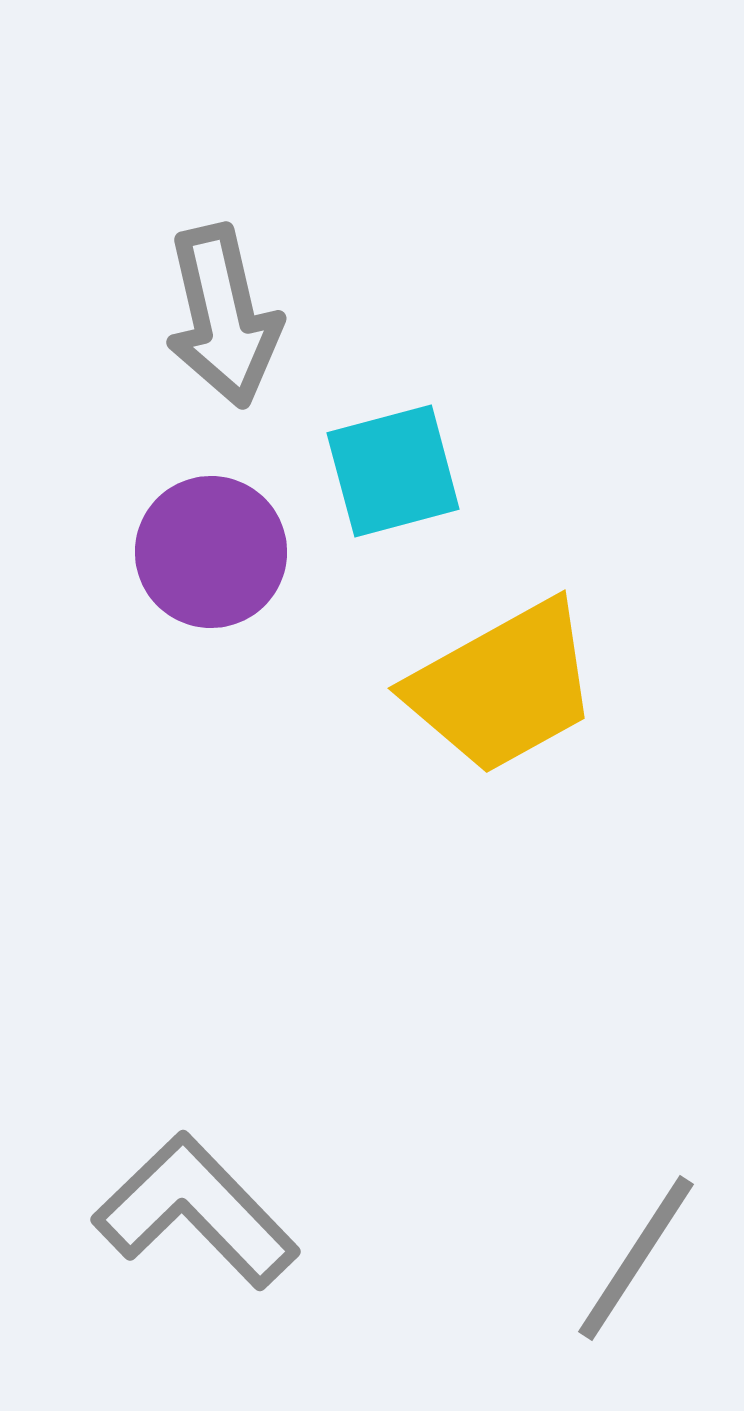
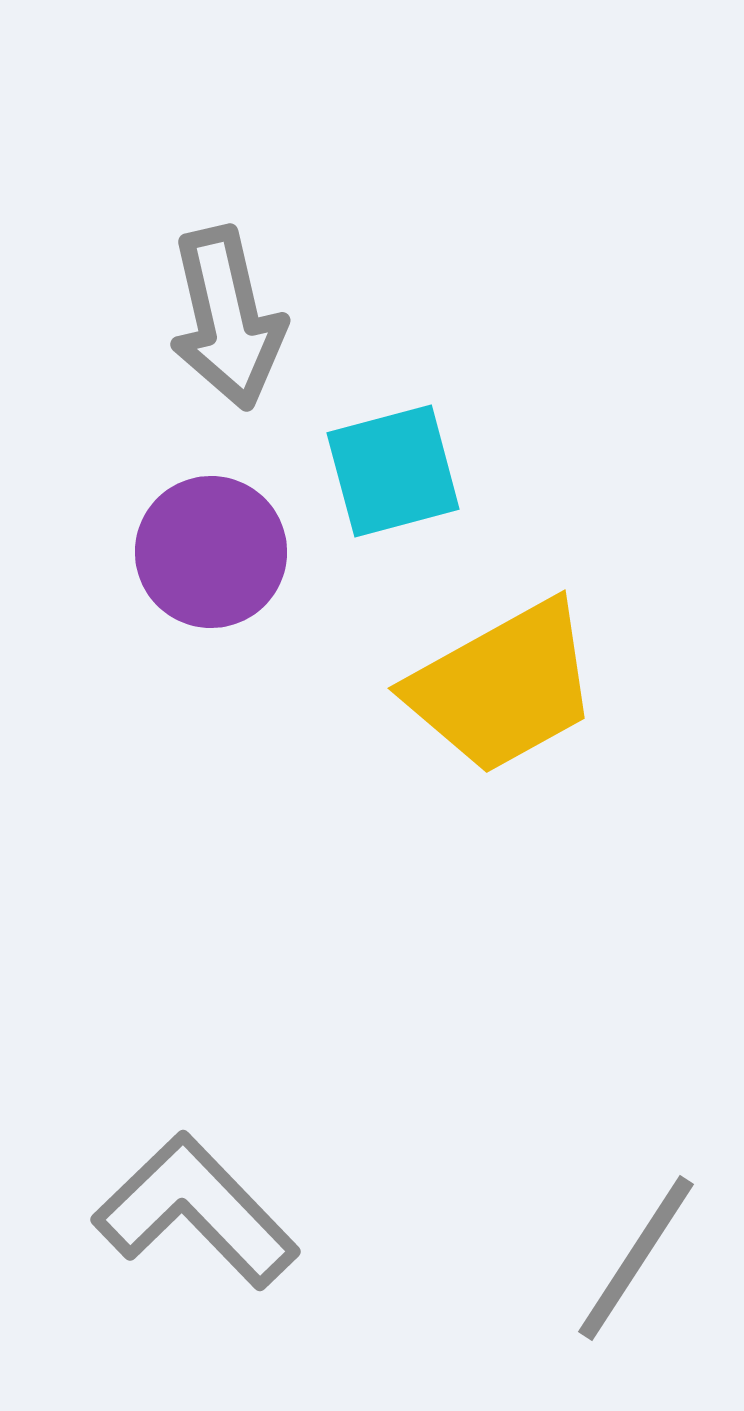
gray arrow: moved 4 px right, 2 px down
